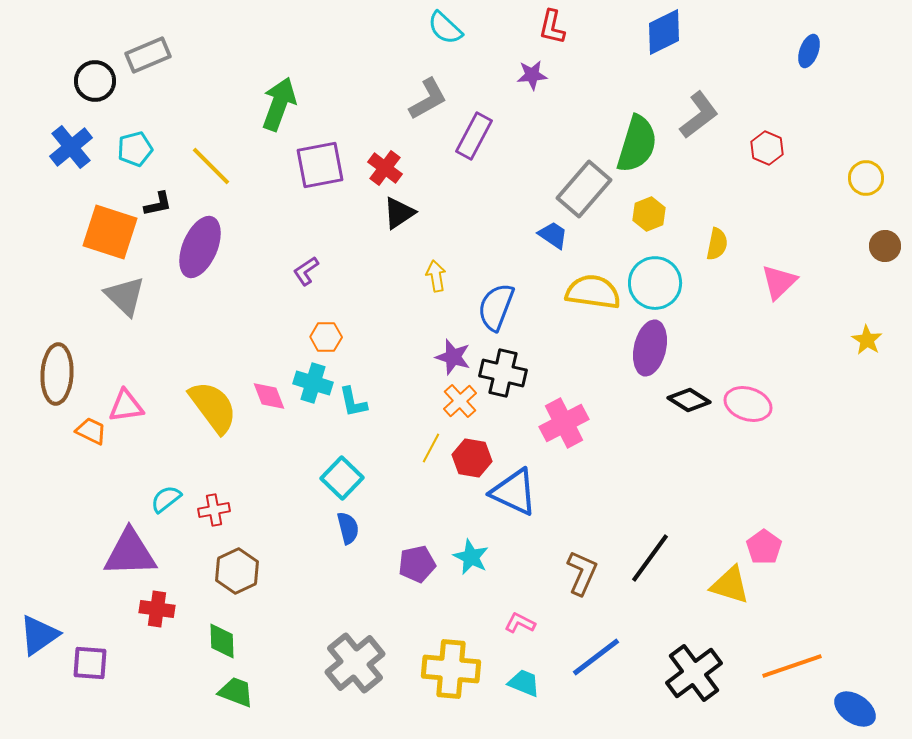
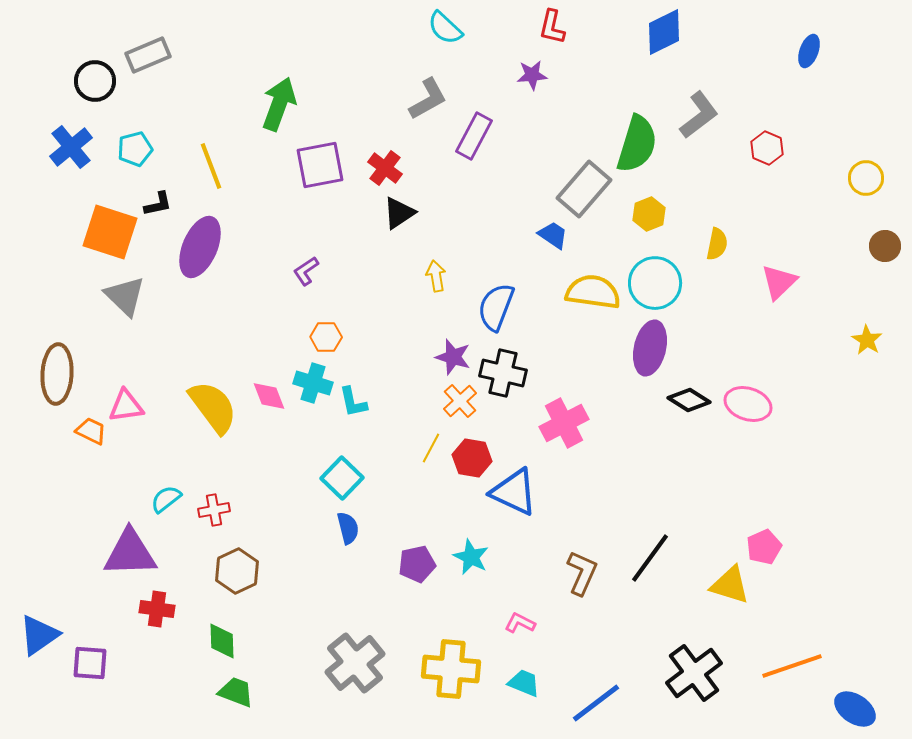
yellow line at (211, 166): rotated 24 degrees clockwise
pink pentagon at (764, 547): rotated 12 degrees clockwise
blue line at (596, 657): moved 46 px down
